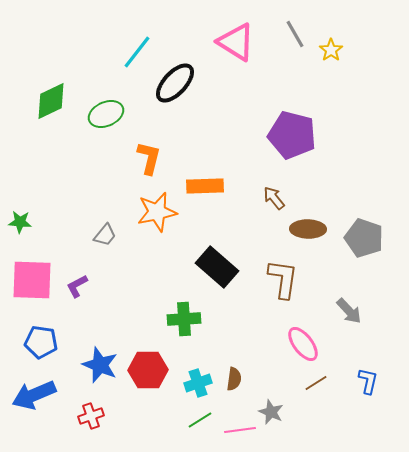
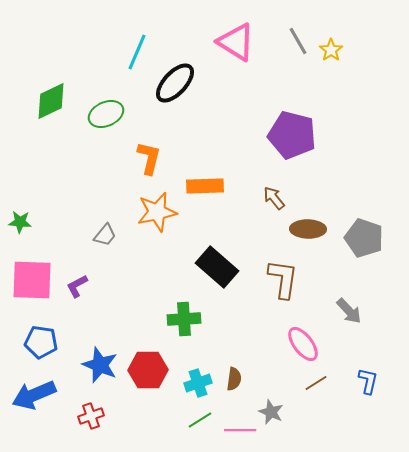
gray line: moved 3 px right, 7 px down
cyan line: rotated 15 degrees counterclockwise
pink line: rotated 8 degrees clockwise
